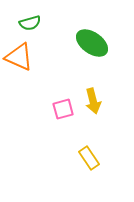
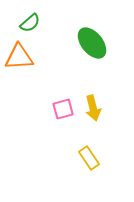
green semicircle: rotated 25 degrees counterclockwise
green ellipse: rotated 16 degrees clockwise
orange triangle: rotated 28 degrees counterclockwise
yellow arrow: moved 7 px down
